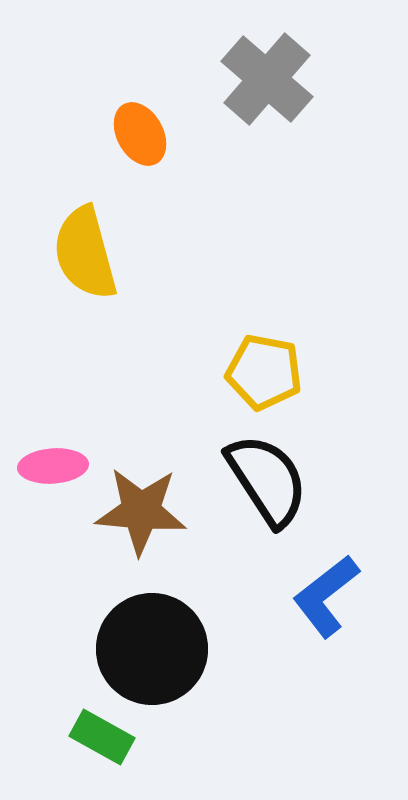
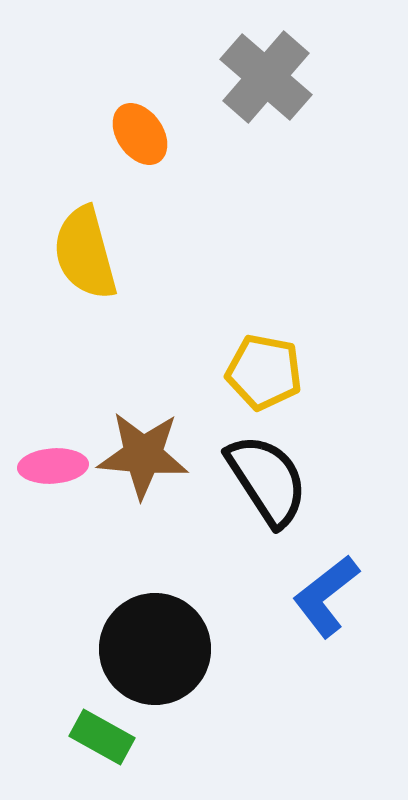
gray cross: moved 1 px left, 2 px up
orange ellipse: rotated 6 degrees counterclockwise
brown star: moved 2 px right, 56 px up
black circle: moved 3 px right
